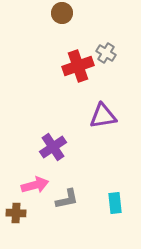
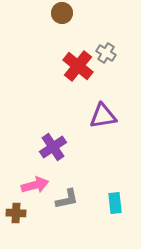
red cross: rotated 32 degrees counterclockwise
